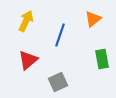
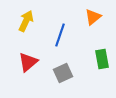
orange triangle: moved 2 px up
red triangle: moved 2 px down
gray square: moved 5 px right, 9 px up
